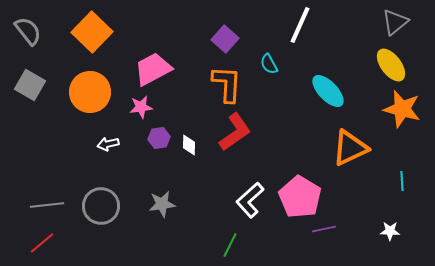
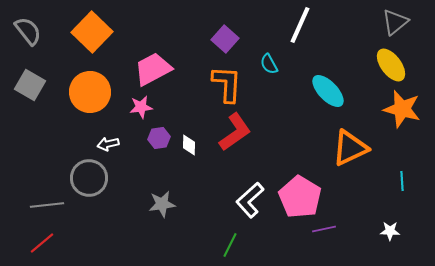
gray circle: moved 12 px left, 28 px up
